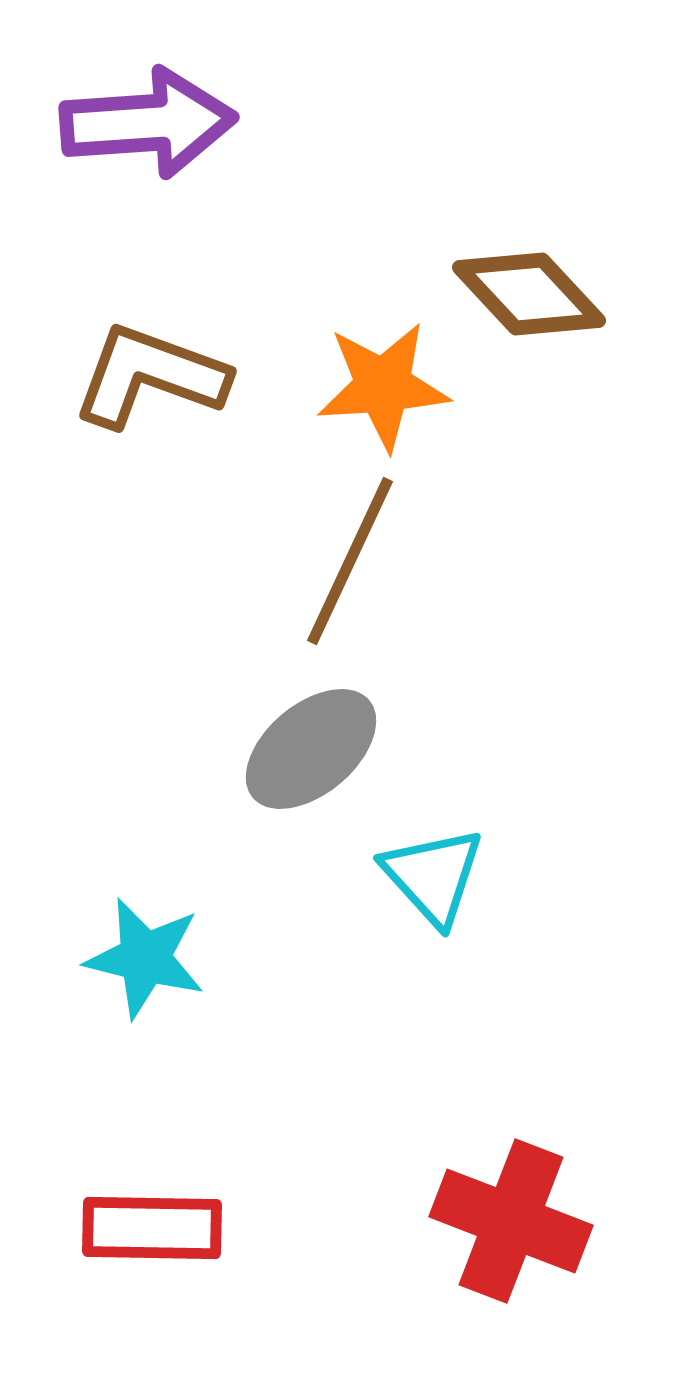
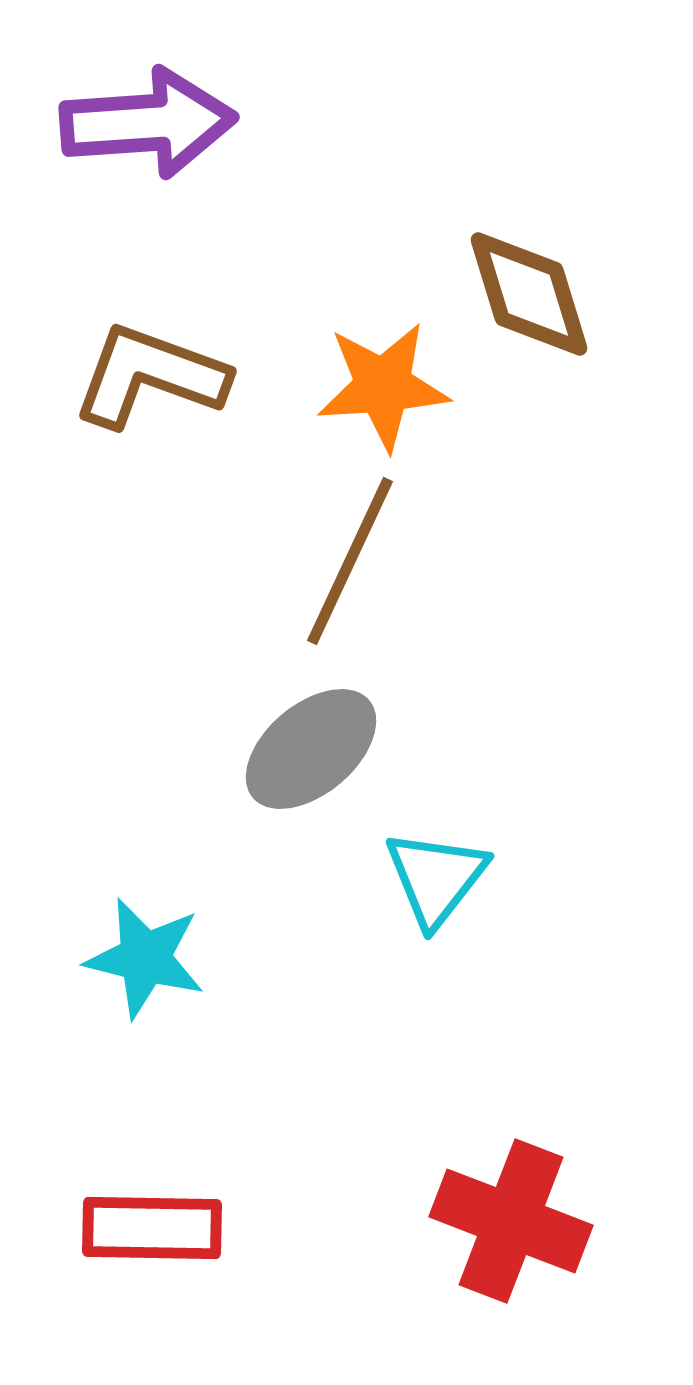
brown diamond: rotated 26 degrees clockwise
cyan triangle: moved 3 px right, 2 px down; rotated 20 degrees clockwise
